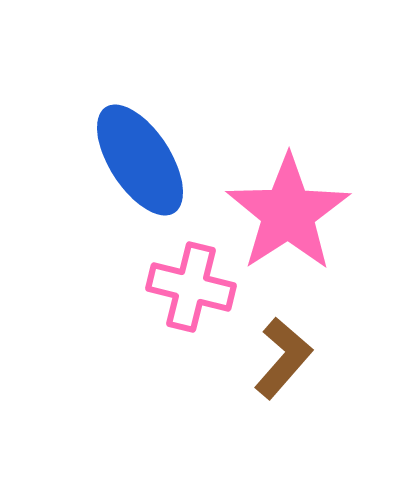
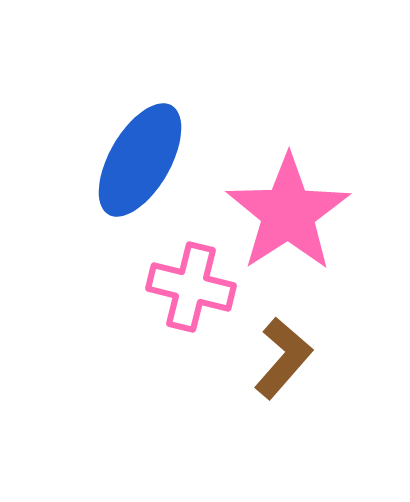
blue ellipse: rotated 63 degrees clockwise
